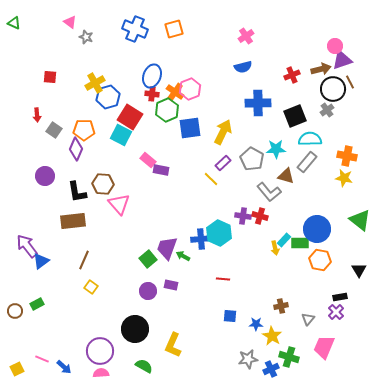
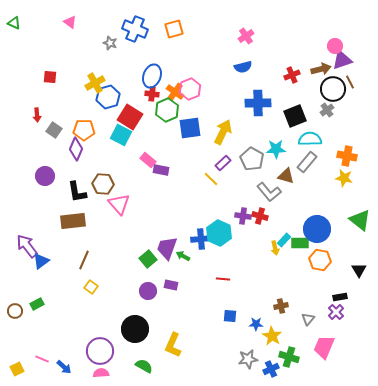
gray star at (86, 37): moved 24 px right, 6 px down
